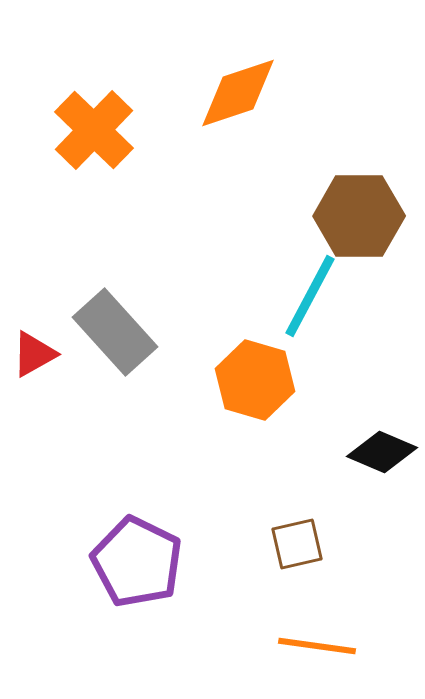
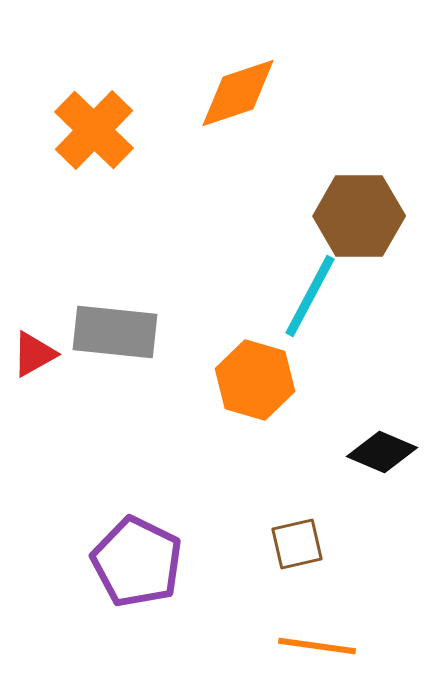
gray rectangle: rotated 42 degrees counterclockwise
